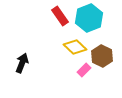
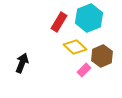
red rectangle: moved 1 px left, 6 px down; rotated 66 degrees clockwise
brown hexagon: rotated 10 degrees clockwise
